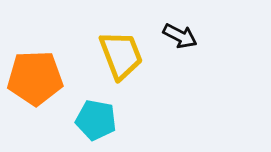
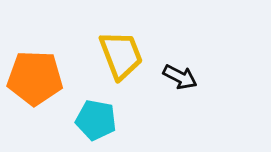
black arrow: moved 41 px down
orange pentagon: rotated 4 degrees clockwise
